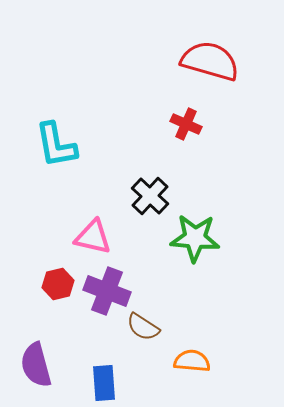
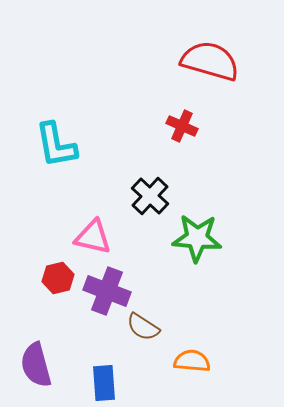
red cross: moved 4 px left, 2 px down
green star: moved 2 px right
red hexagon: moved 6 px up
